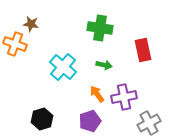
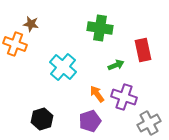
green arrow: moved 12 px right; rotated 35 degrees counterclockwise
purple cross: rotated 30 degrees clockwise
